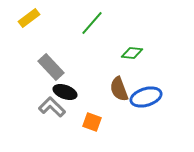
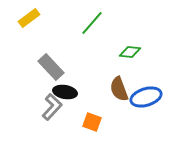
green diamond: moved 2 px left, 1 px up
black ellipse: rotated 10 degrees counterclockwise
gray L-shape: rotated 88 degrees clockwise
